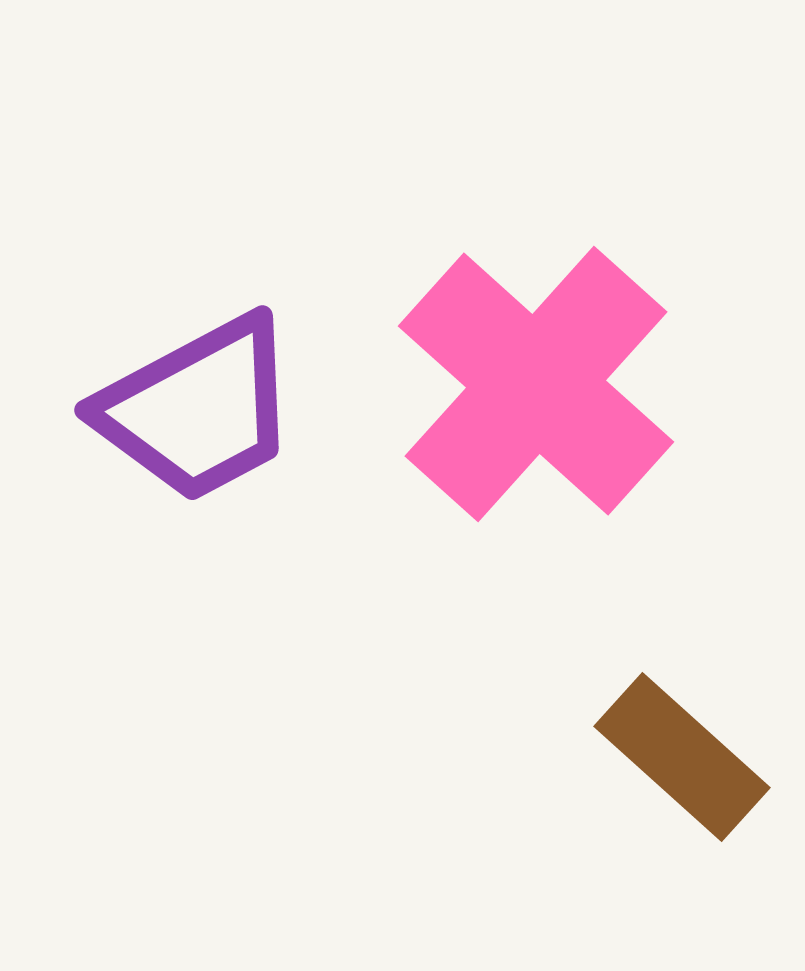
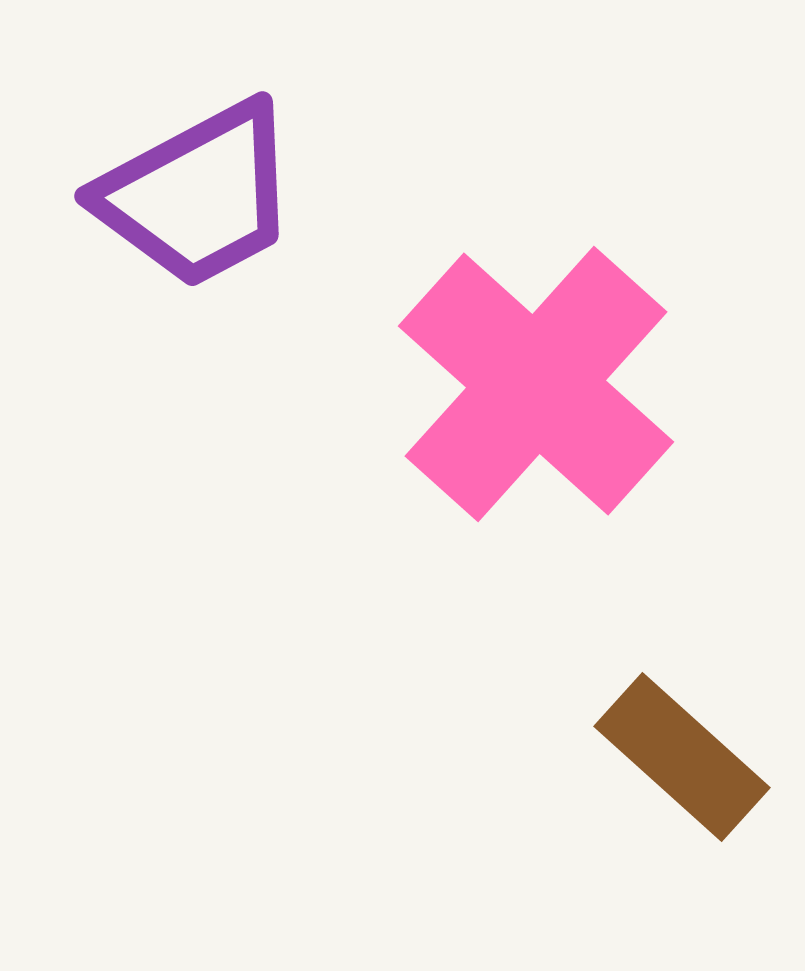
purple trapezoid: moved 214 px up
